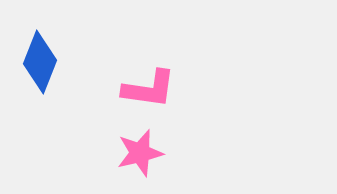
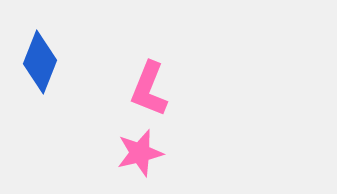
pink L-shape: rotated 104 degrees clockwise
